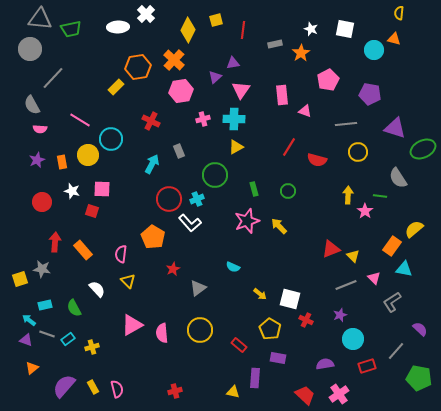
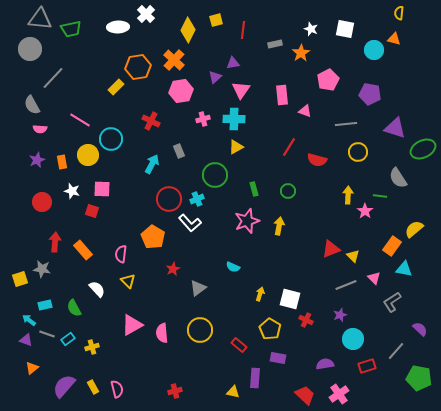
yellow arrow at (279, 226): rotated 54 degrees clockwise
yellow arrow at (260, 294): rotated 112 degrees counterclockwise
